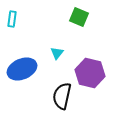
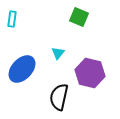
cyan triangle: moved 1 px right
blue ellipse: rotated 24 degrees counterclockwise
black semicircle: moved 3 px left, 1 px down
